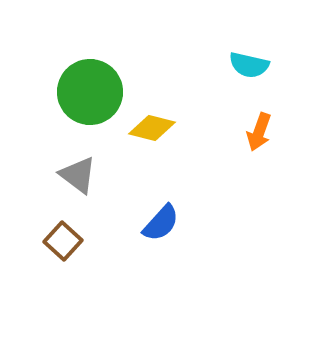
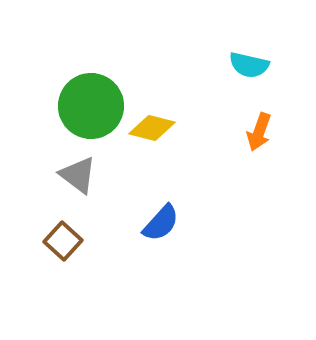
green circle: moved 1 px right, 14 px down
